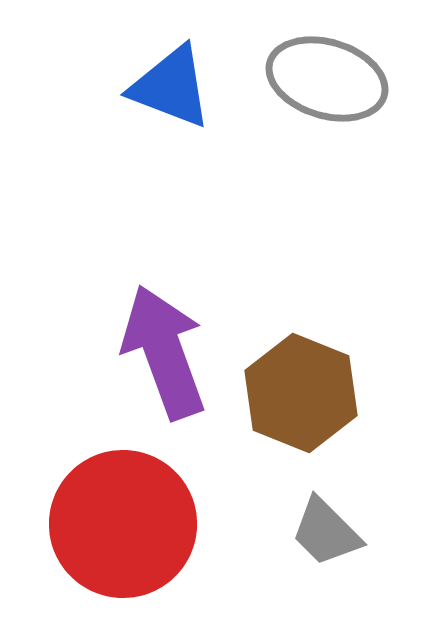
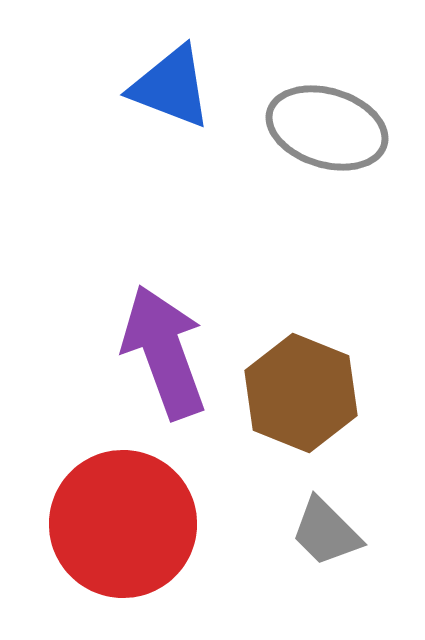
gray ellipse: moved 49 px down
